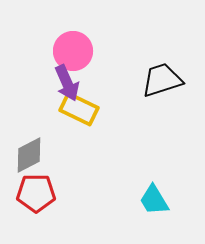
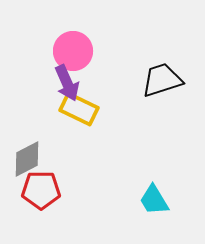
gray diamond: moved 2 px left, 4 px down
red pentagon: moved 5 px right, 3 px up
